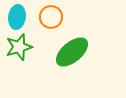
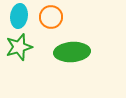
cyan ellipse: moved 2 px right, 1 px up
green ellipse: rotated 36 degrees clockwise
